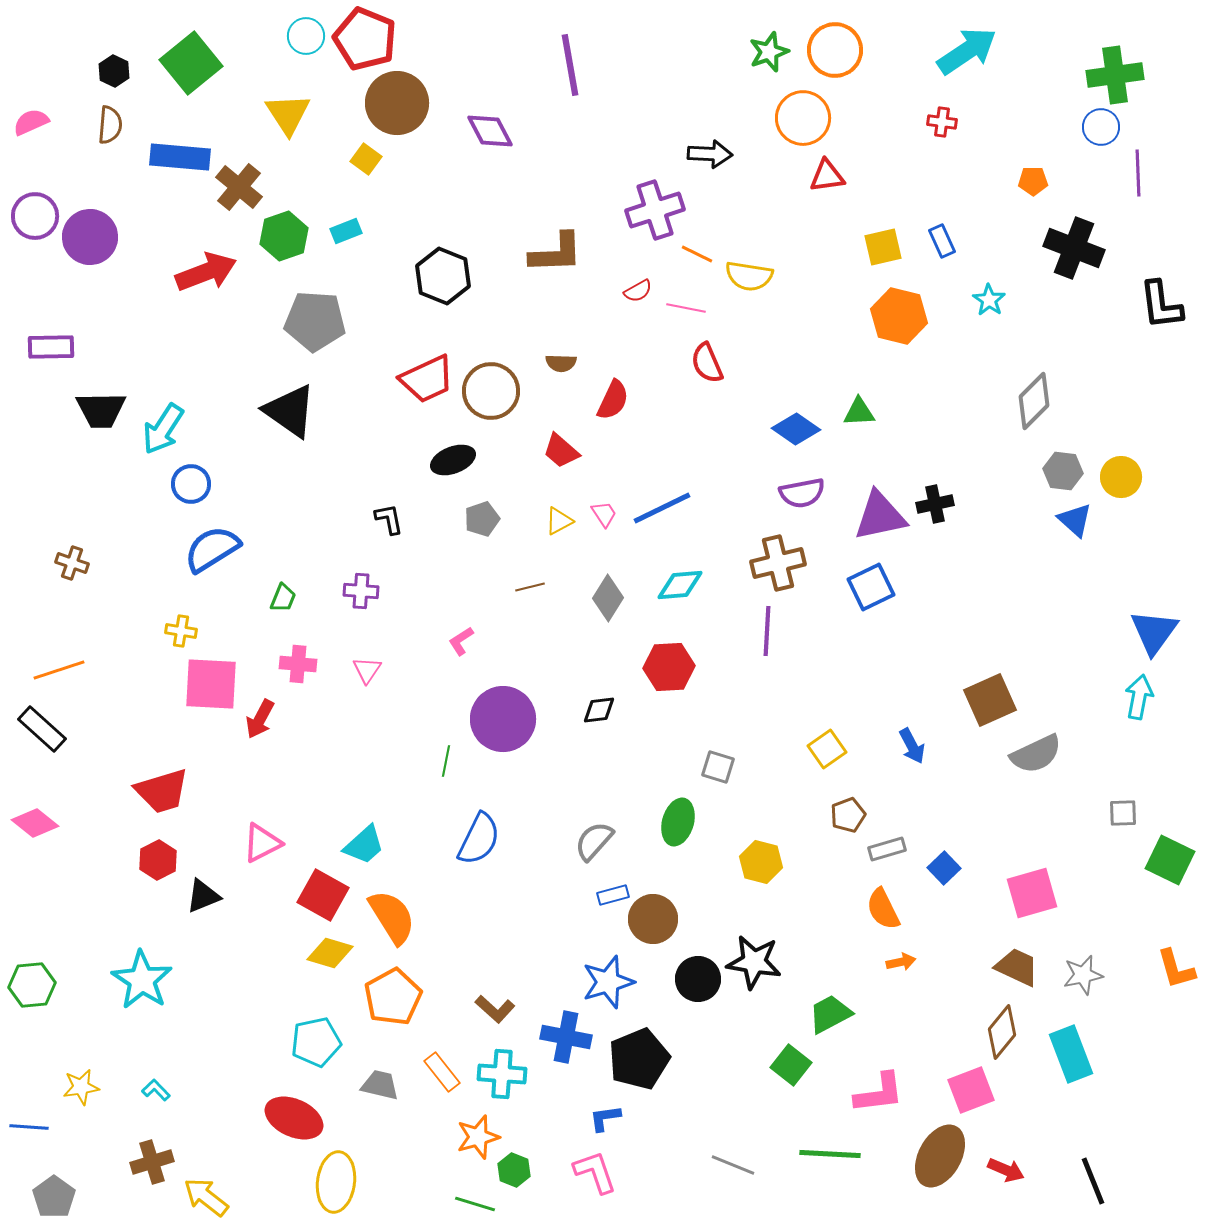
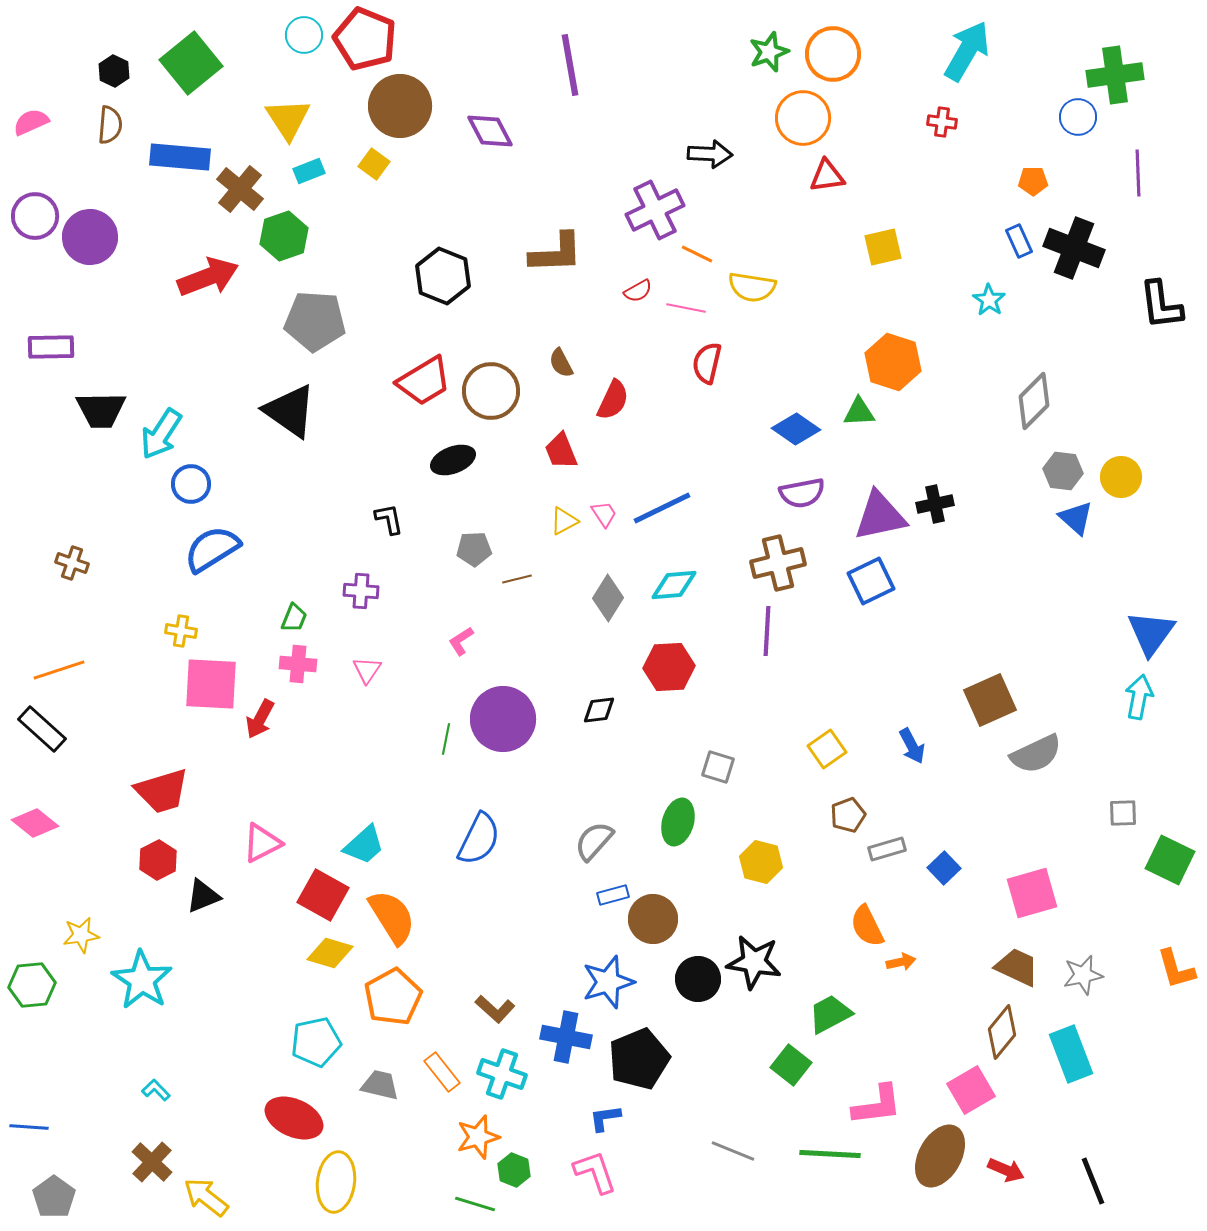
cyan circle at (306, 36): moved 2 px left, 1 px up
orange circle at (835, 50): moved 2 px left, 4 px down
cyan arrow at (967, 51): rotated 26 degrees counterclockwise
brown circle at (397, 103): moved 3 px right, 3 px down
yellow triangle at (288, 114): moved 5 px down
blue circle at (1101, 127): moved 23 px left, 10 px up
yellow square at (366, 159): moved 8 px right, 5 px down
brown cross at (239, 187): moved 1 px right, 2 px down
purple cross at (655, 210): rotated 8 degrees counterclockwise
cyan rectangle at (346, 231): moved 37 px left, 60 px up
blue rectangle at (942, 241): moved 77 px right
red arrow at (206, 272): moved 2 px right, 5 px down
yellow semicircle at (749, 276): moved 3 px right, 11 px down
orange hexagon at (899, 316): moved 6 px left, 46 px down; rotated 4 degrees clockwise
brown semicircle at (561, 363): rotated 60 degrees clockwise
red semicircle at (707, 363): rotated 36 degrees clockwise
red trapezoid at (427, 379): moved 3 px left, 2 px down; rotated 6 degrees counterclockwise
cyan arrow at (163, 429): moved 2 px left, 5 px down
red trapezoid at (561, 451): rotated 27 degrees clockwise
gray pentagon at (482, 519): moved 8 px left, 30 px down; rotated 16 degrees clockwise
blue triangle at (1075, 520): moved 1 px right, 2 px up
yellow triangle at (559, 521): moved 5 px right
cyan diamond at (680, 585): moved 6 px left
brown line at (530, 587): moved 13 px left, 8 px up
blue square at (871, 587): moved 6 px up
green trapezoid at (283, 598): moved 11 px right, 20 px down
blue triangle at (1154, 632): moved 3 px left, 1 px down
green line at (446, 761): moved 22 px up
orange semicircle at (883, 909): moved 16 px left, 17 px down
cyan cross at (502, 1074): rotated 15 degrees clockwise
yellow star at (81, 1087): moved 152 px up
pink square at (971, 1090): rotated 9 degrees counterclockwise
pink L-shape at (879, 1093): moved 2 px left, 12 px down
brown cross at (152, 1162): rotated 30 degrees counterclockwise
gray line at (733, 1165): moved 14 px up
